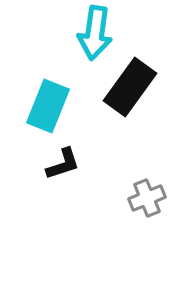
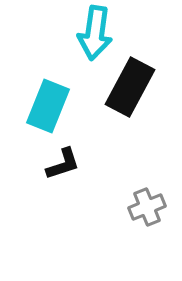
black rectangle: rotated 8 degrees counterclockwise
gray cross: moved 9 px down
